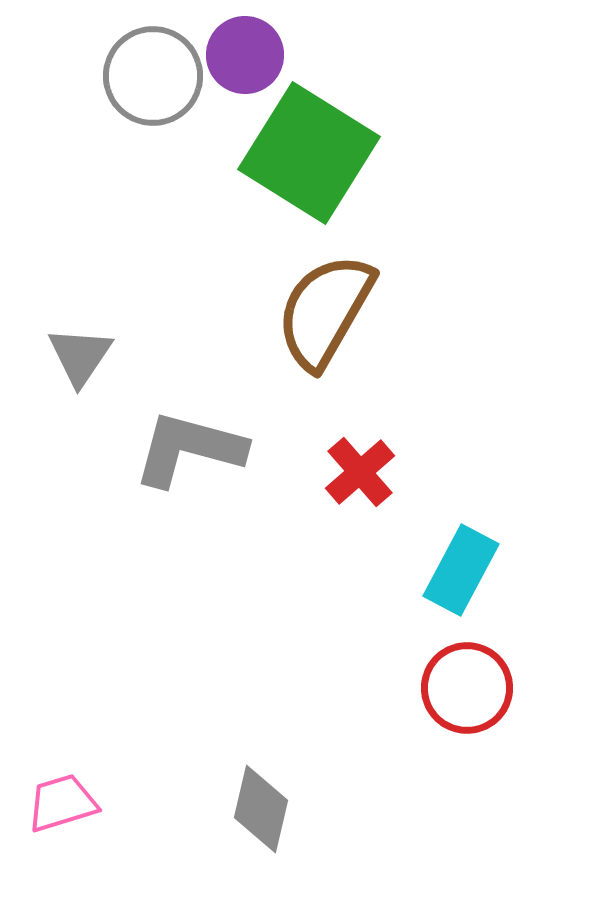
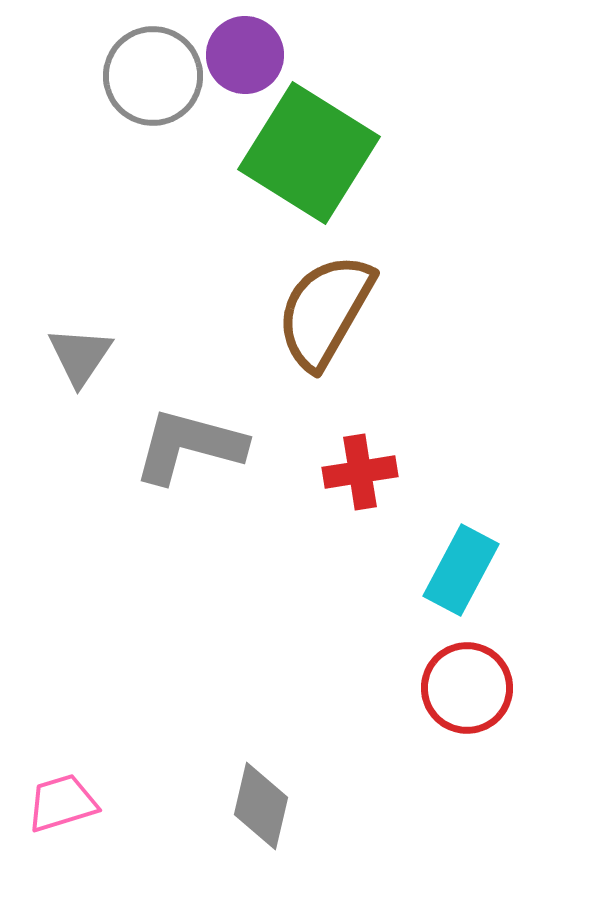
gray L-shape: moved 3 px up
red cross: rotated 32 degrees clockwise
gray diamond: moved 3 px up
